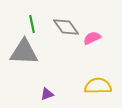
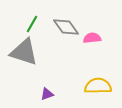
green line: rotated 42 degrees clockwise
pink semicircle: rotated 18 degrees clockwise
gray triangle: rotated 16 degrees clockwise
